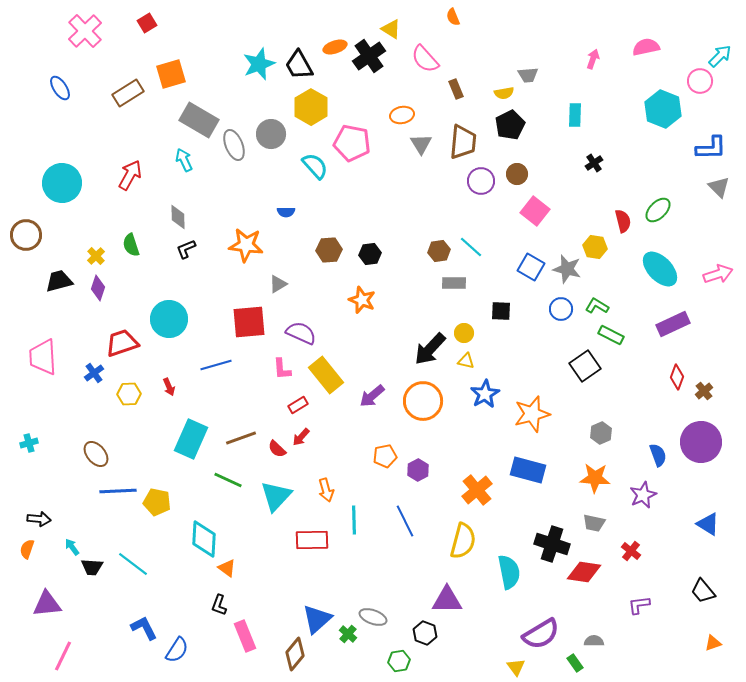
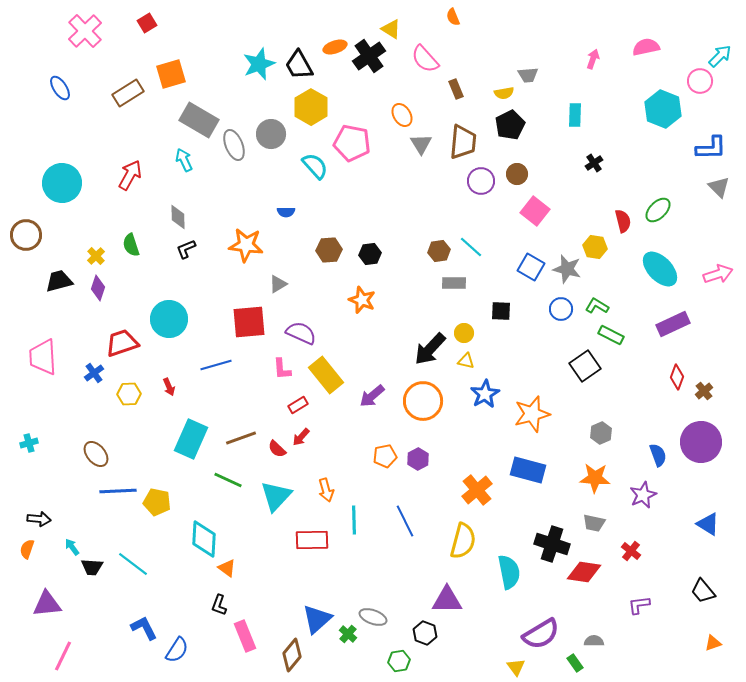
orange ellipse at (402, 115): rotated 70 degrees clockwise
purple hexagon at (418, 470): moved 11 px up
brown diamond at (295, 654): moved 3 px left, 1 px down
